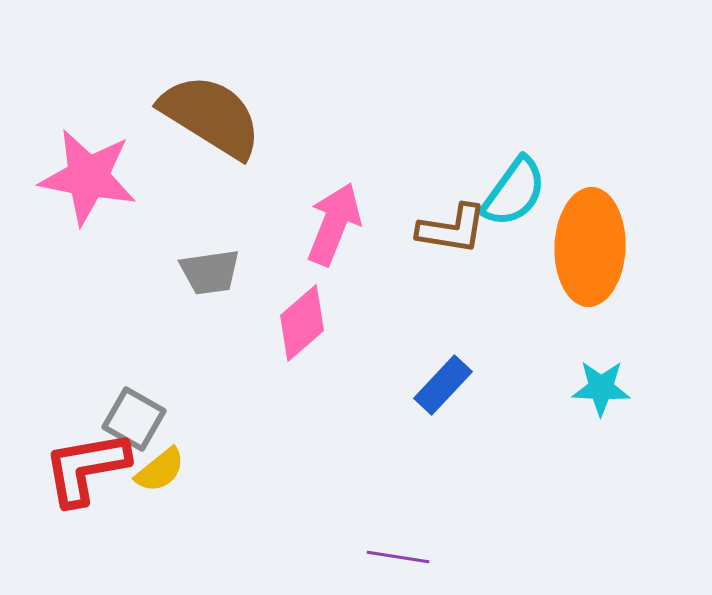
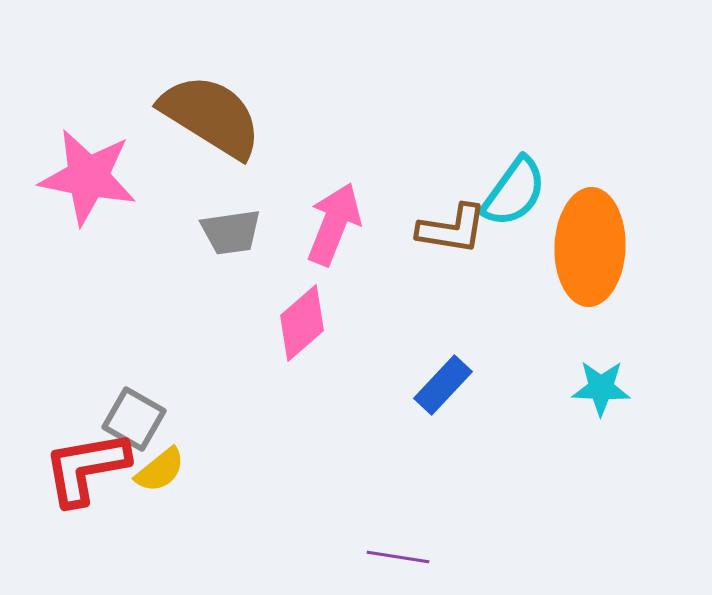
gray trapezoid: moved 21 px right, 40 px up
